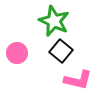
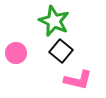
pink circle: moved 1 px left
